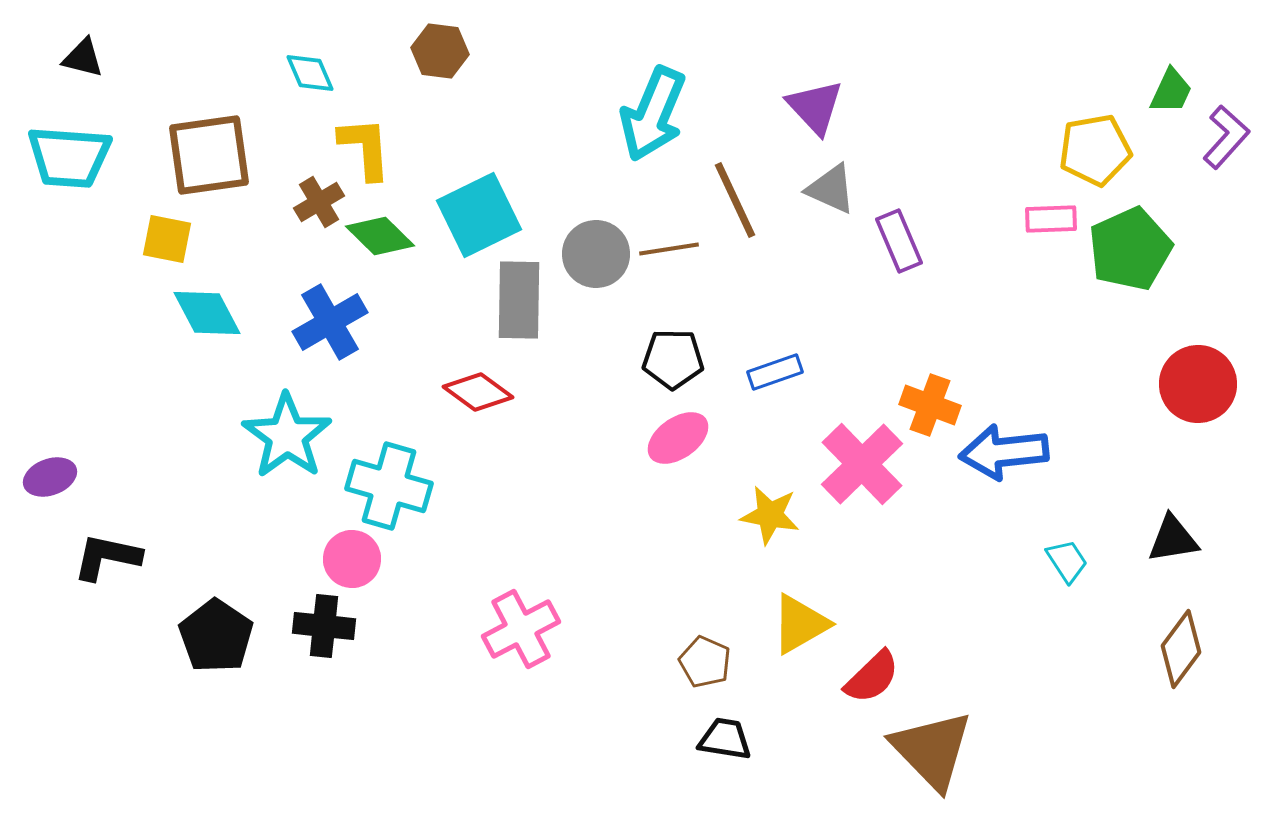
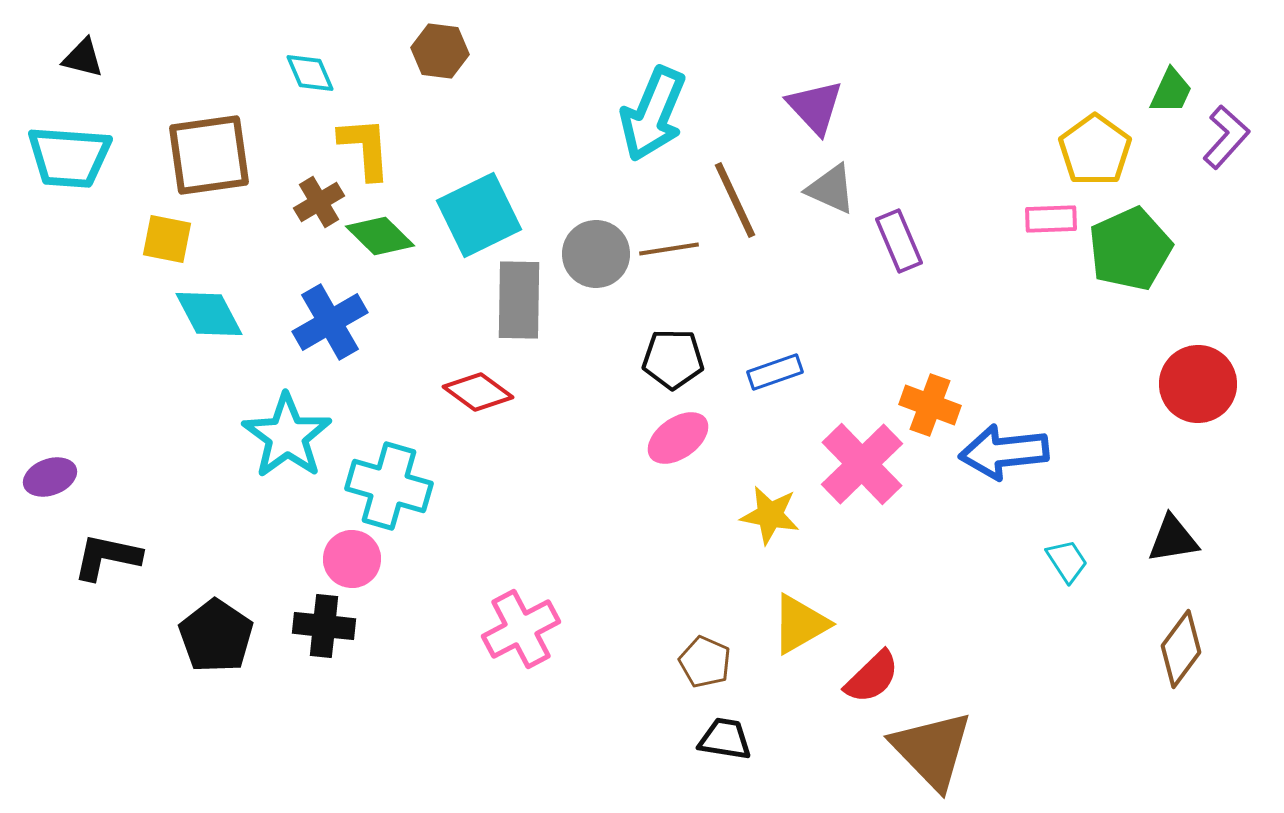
yellow pentagon at (1095, 150): rotated 26 degrees counterclockwise
cyan diamond at (207, 313): moved 2 px right, 1 px down
